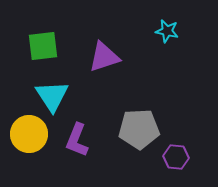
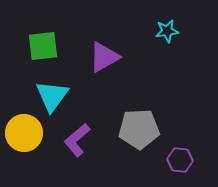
cyan star: rotated 20 degrees counterclockwise
purple triangle: rotated 12 degrees counterclockwise
cyan triangle: rotated 9 degrees clockwise
yellow circle: moved 5 px left, 1 px up
purple L-shape: rotated 28 degrees clockwise
purple hexagon: moved 4 px right, 3 px down
